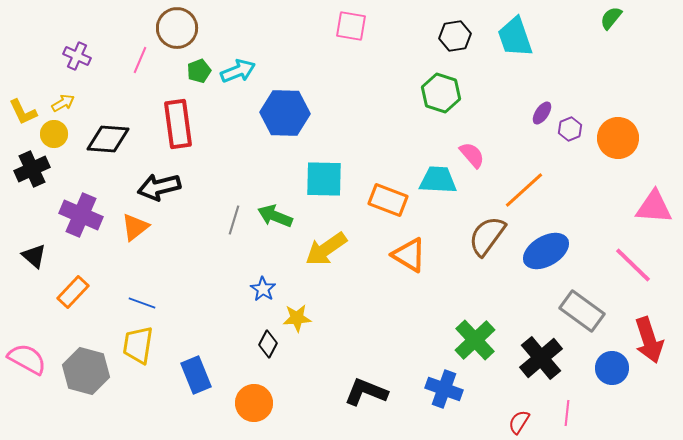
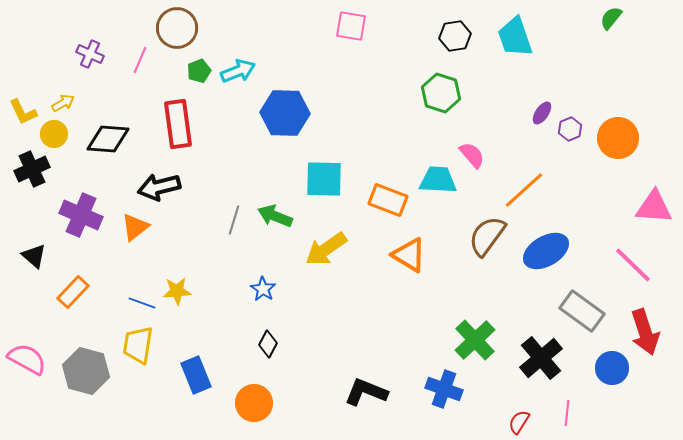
purple cross at (77, 56): moved 13 px right, 2 px up
yellow star at (297, 318): moved 120 px left, 27 px up
red arrow at (649, 340): moved 4 px left, 8 px up
